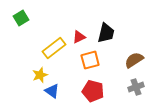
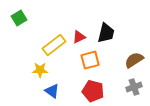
green square: moved 2 px left
yellow rectangle: moved 3 px up
yellow star: moved 5 px up; rotated 21 degrees clockwise
gray cross: moved 2 px left
